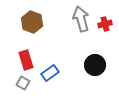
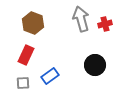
brown hexagon: moved 1 px right, 1 px down
red rectangle: moved 5 px up; rotated 42 degrees clockwise
blue rectangle: moved 3 px down
gray square: rotated 32 degrees counterclockwise
